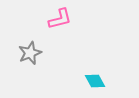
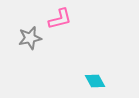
gray star: moved 15 px up; rotated 10 degrees clockwise
